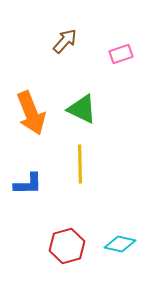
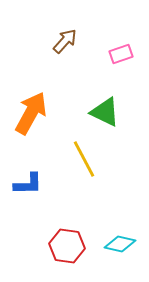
green triangle: moved 23 px right, 3 px down
orange arrow: rotated 129 degrees counterclockwise
yellow line: moved 4 px right, 5 px up; rotated 27 degrees counterclockwise
red hexagon: rotated 24 degrees clockwise
